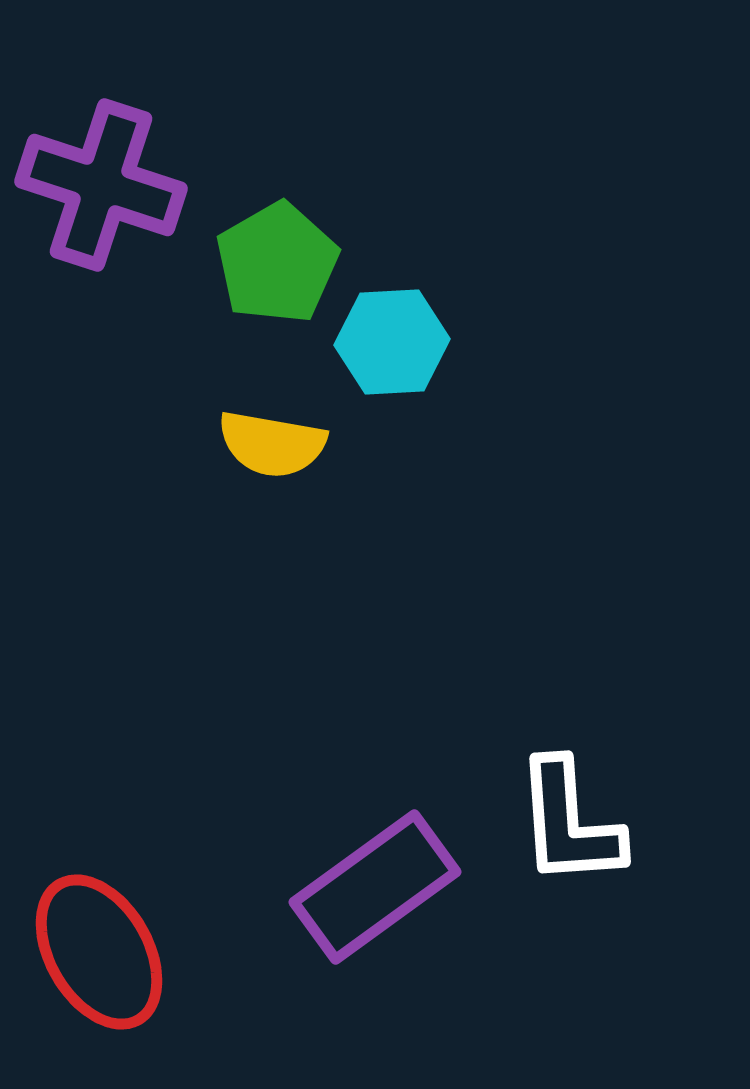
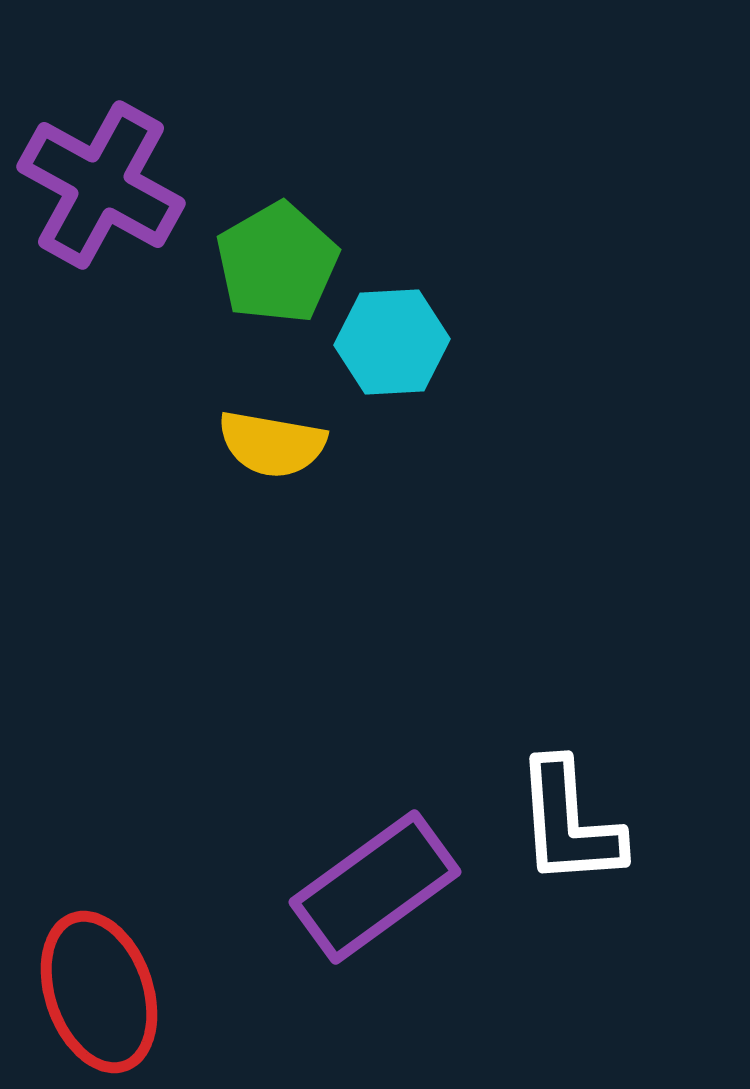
purple cross: rotated 11 degrees clockwise
red ellipse: moved 40 px down; rotated 11 degrees clockwise
